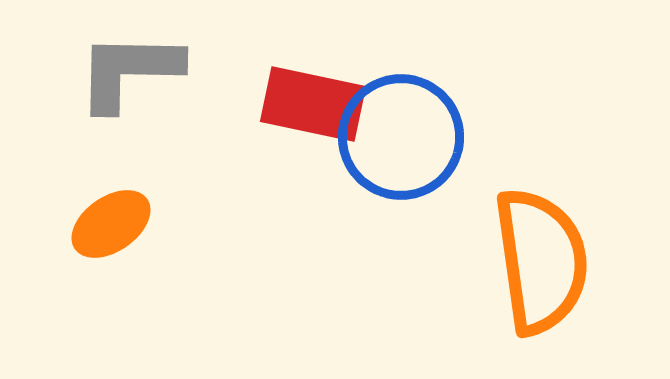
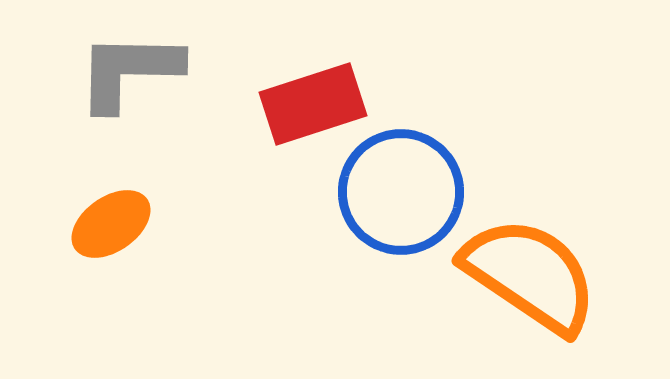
red rectangle: rotated 30 degrees counterclockwise
blue circle: moved 55 px down
orange semicircle: moved 11 px left, 14 px down; rotated 48 degrees counterclockwise
